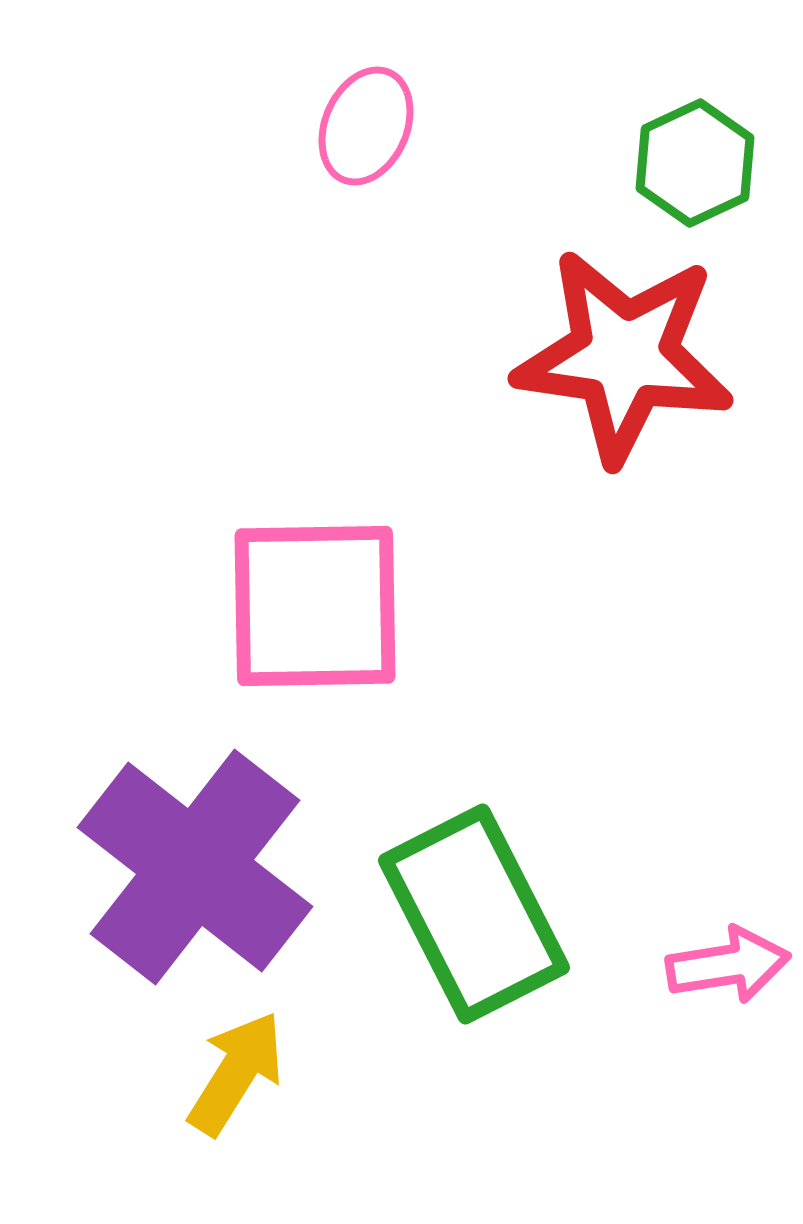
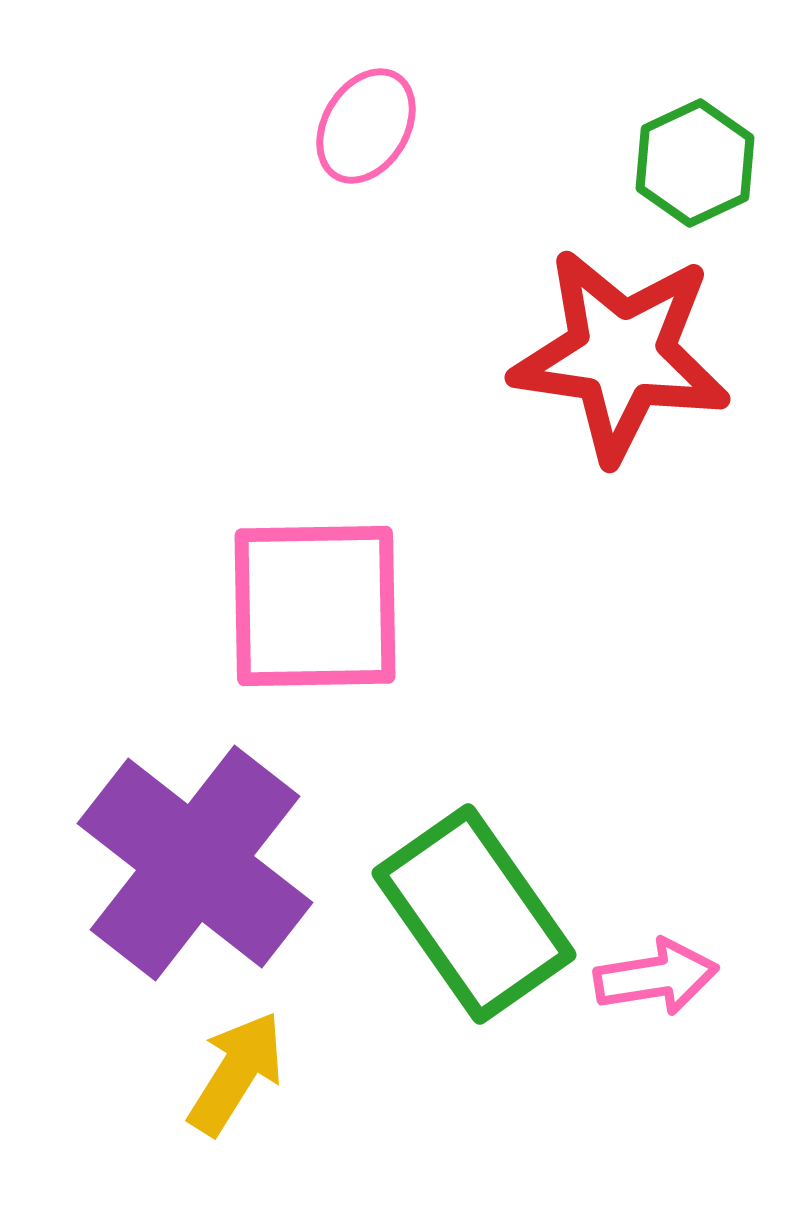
pink ellipse: rotated 8 degrees clockwise
red star: moved 3 px left, 1 px up
purple cross: moved 4 px up
green rectangle: rotated 8 degrees counterclockwise
pink arrow: moved 72 px left, 12 px down
